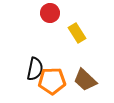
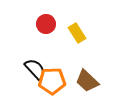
red circle: moved 4 px left, 11 px down
black semicircle: rotated 55 degrees counterclockwise
brown trapezoid: moved 2 px right, 1 px down
